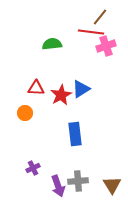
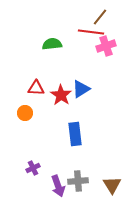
red star: rotated 10 degrees counterclockwise
